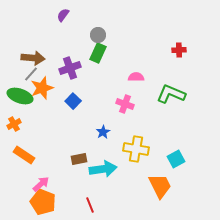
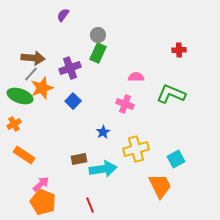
yellow cross: rotated 25 degrees counterclockwise
